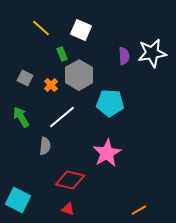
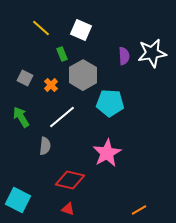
gray hexagon: moved 4 px right
